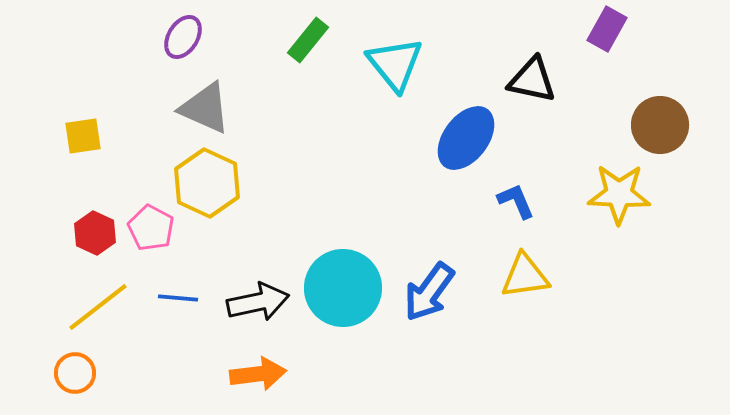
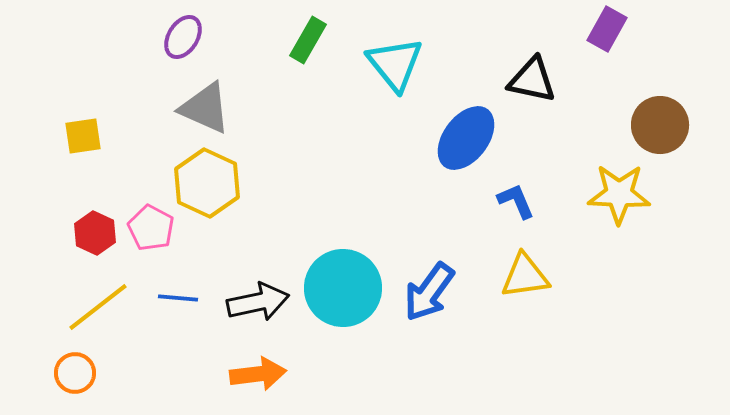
green rectangle: rotated 9 degrees counterclockwise
